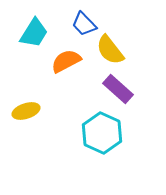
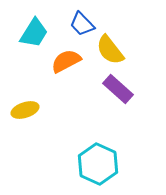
blue trapezoid: moved 2 px left
yellow ellipse: moved 1 px left, 1 px up
cyan hexagon: moved 4 px left, 31 px down
